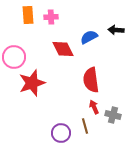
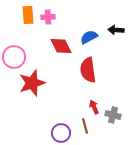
pink cross: moved 3 px left
red diamond: moved 2 px left, 3 px up
red semicircle: moved 3 px left, 10 px up
